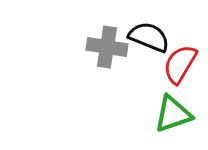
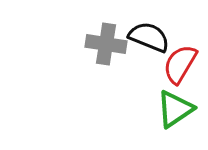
gray cross: moved 1 px left, 3 px up
green triangle: moved 2 px right, 5 px up; rotated 15 degrees counterclockwise
